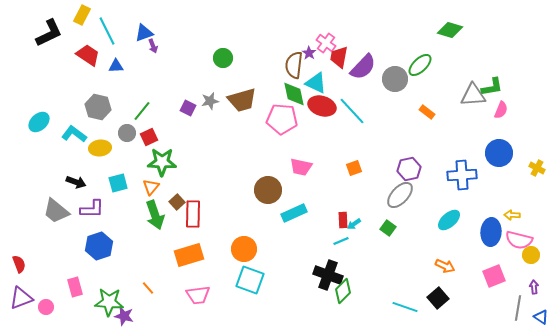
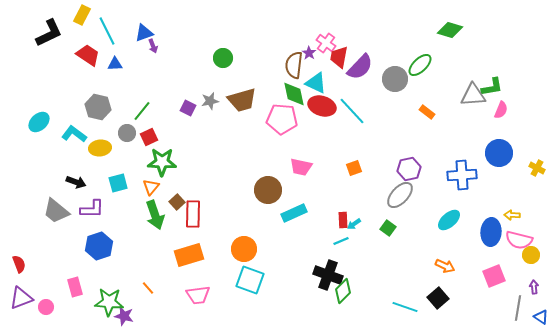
blue triangle at (116, 66): moved 1 px left, 2 px up
purple semicircle at (363, 67): moved 3 px left
